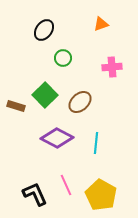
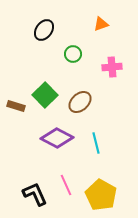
green circle: moved 10 px right, 4 px up
cyan line: rotated 20 degrees counterclockwise
